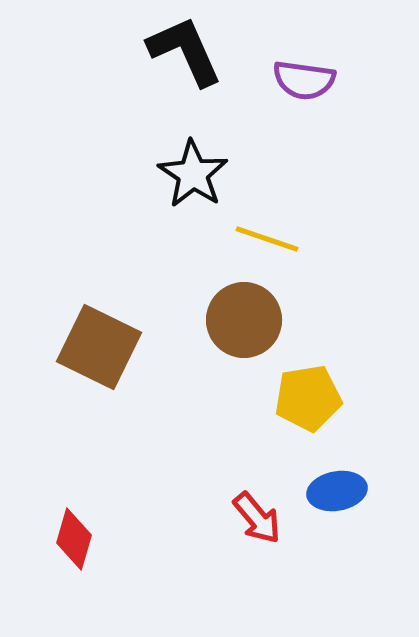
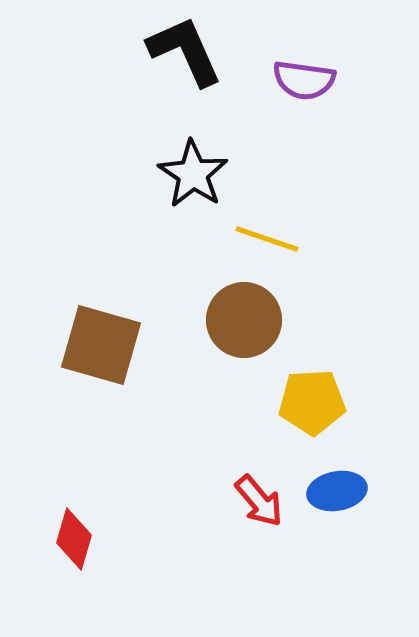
brown square: moved 2 px right, 2 px up; rotated 10 degrees counterclockwise
yellow pentagon: moved 4 px right, 4 px down; rotated 6 degrees clockwise
red arrow: moved 2 px right, 17 px up
